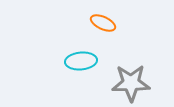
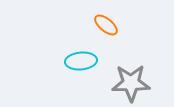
orange ellipse: moved 3 px right, 2 px down; rotated 15 degrees clockwise
